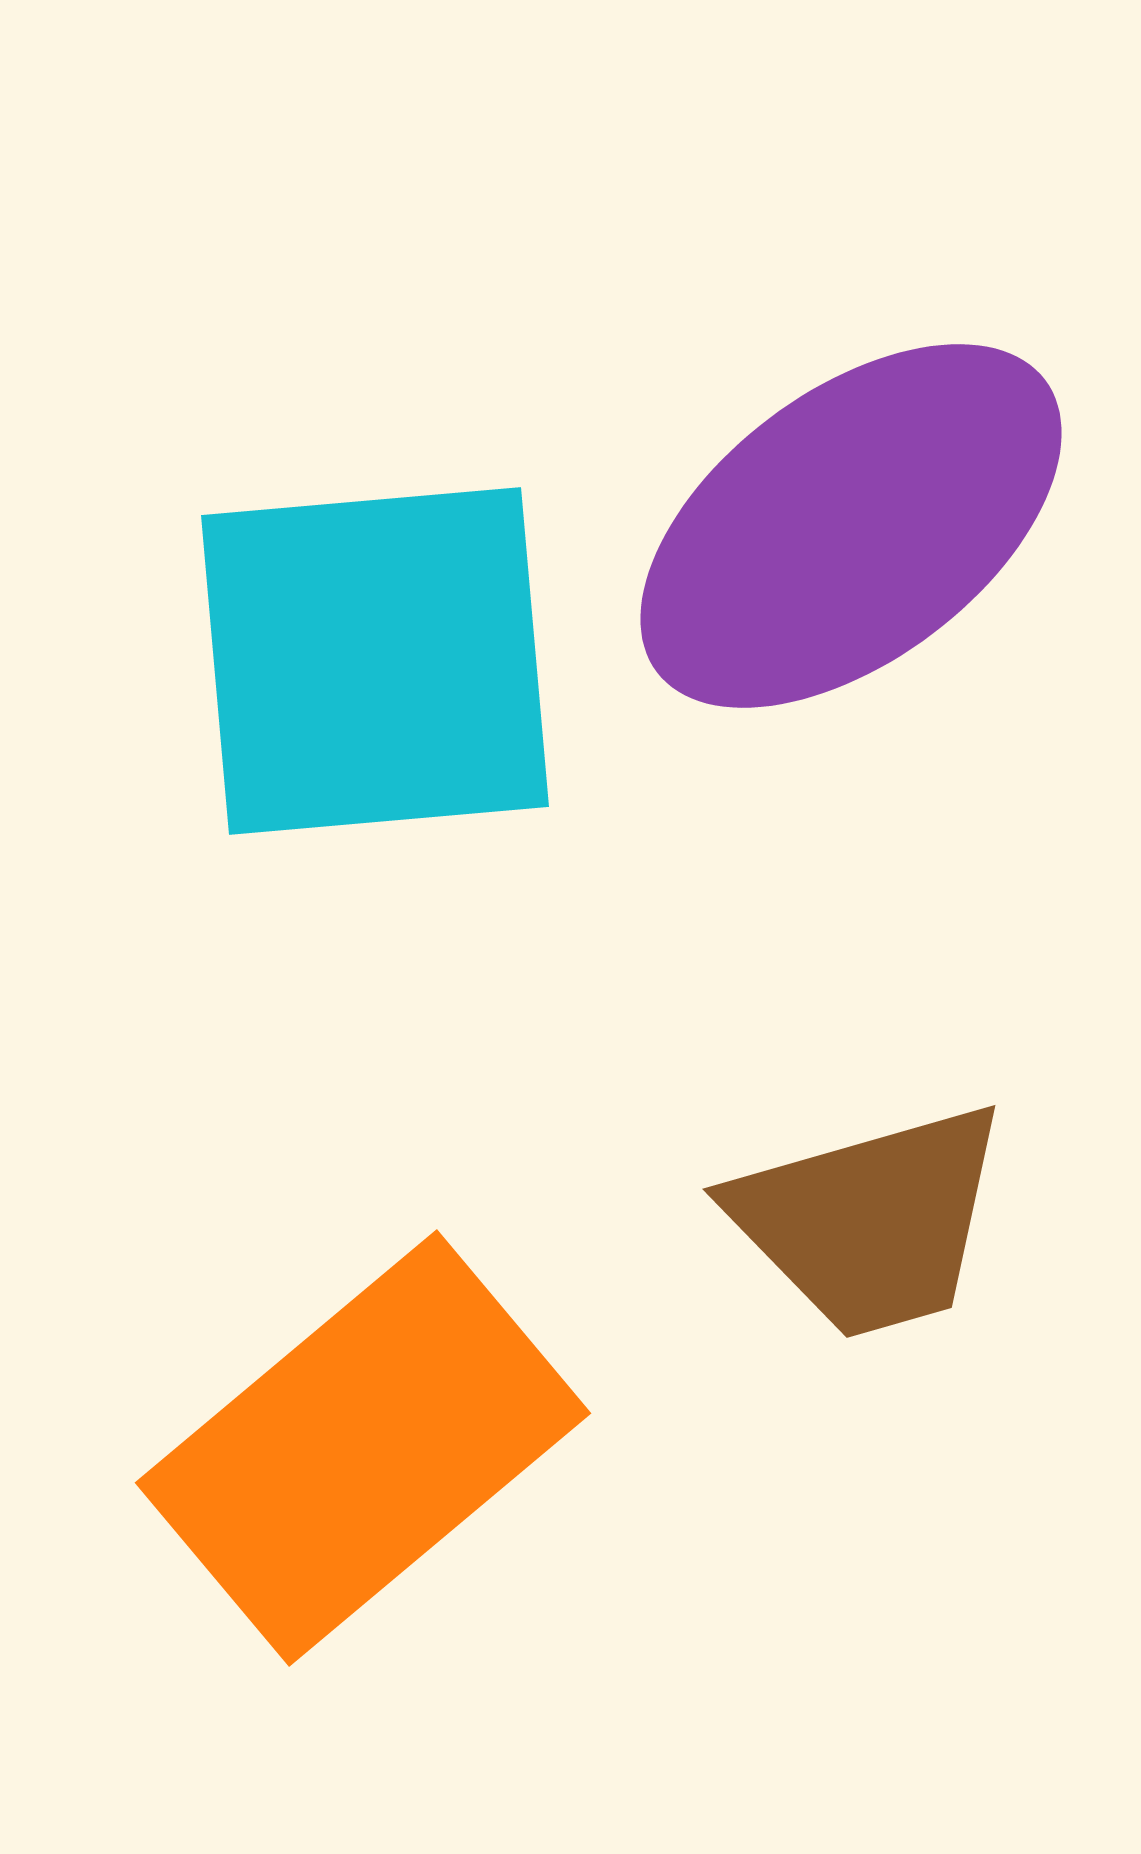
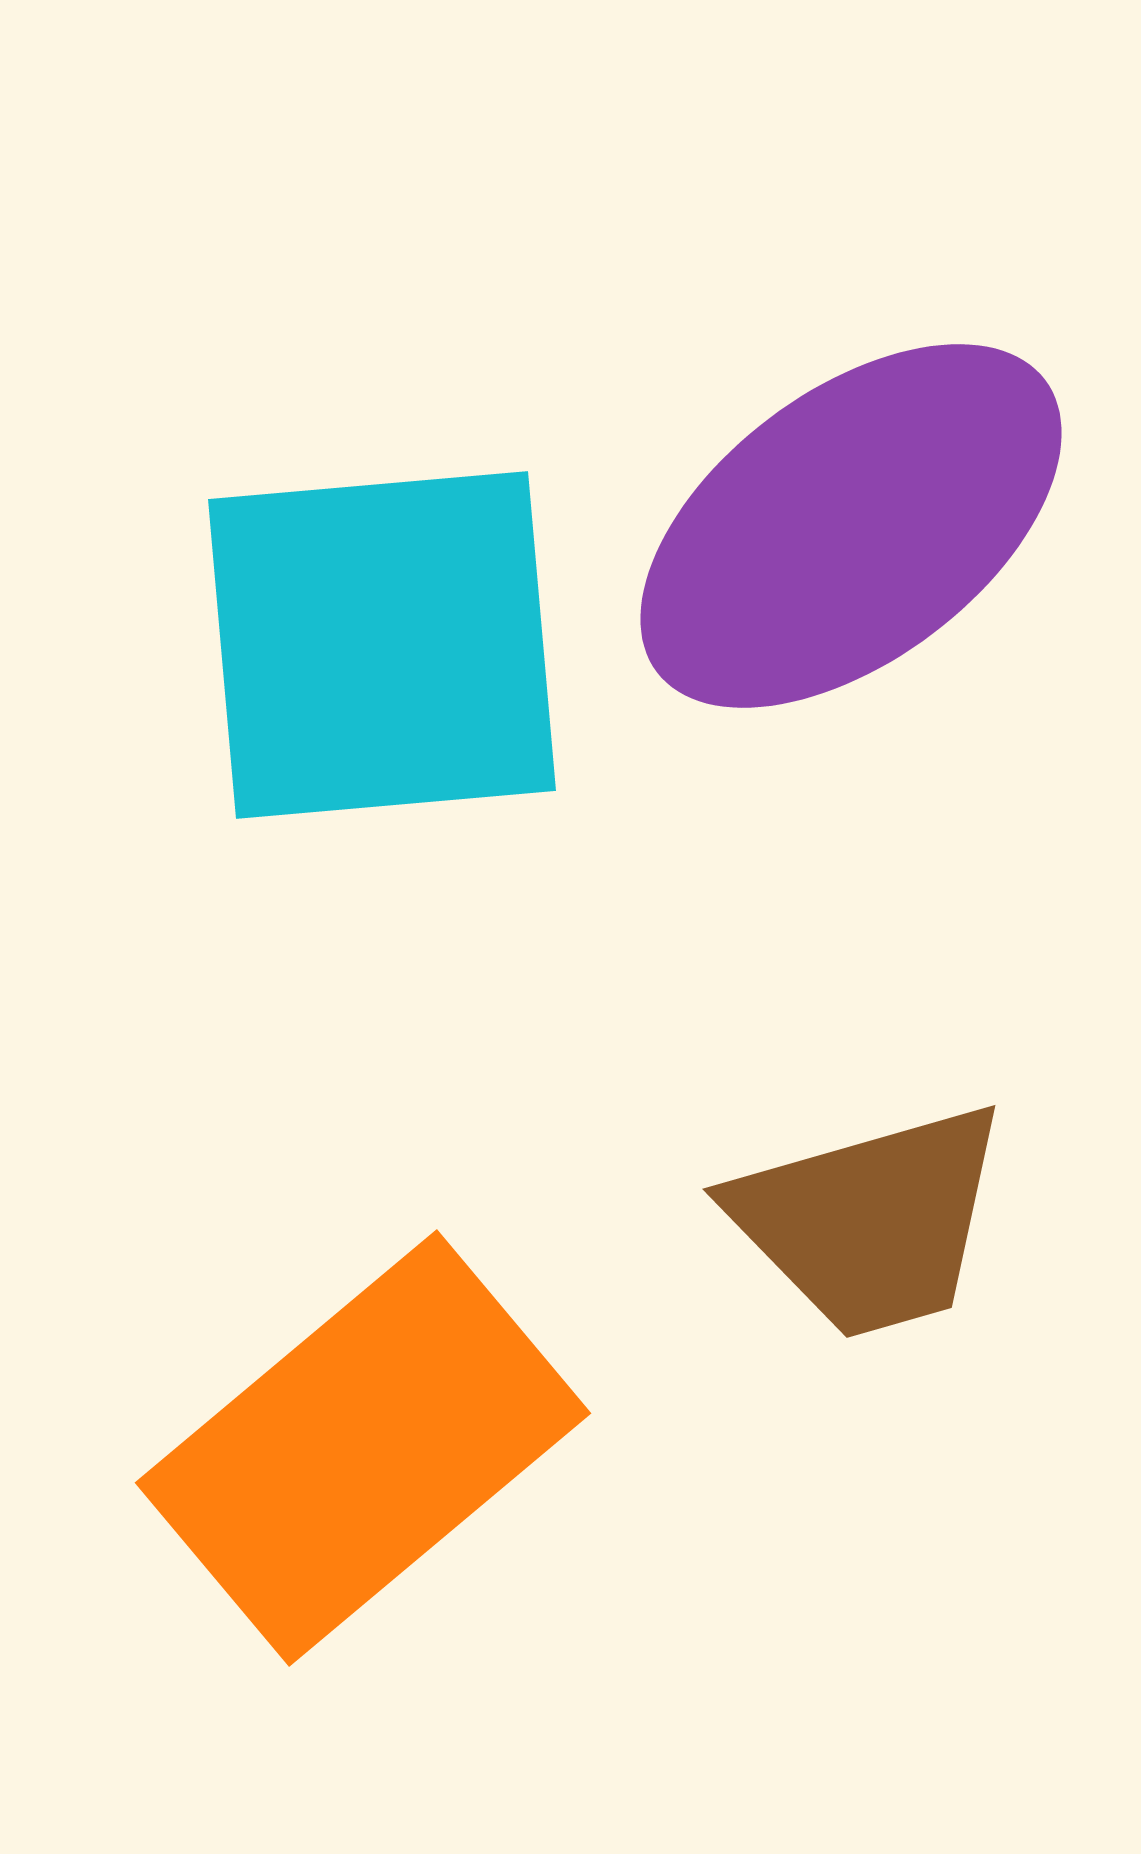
cyan square: moved 7 px right, 16 px up
